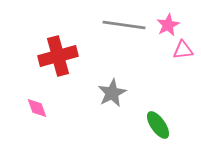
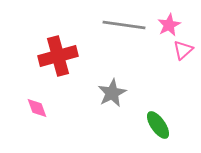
pink star: moved 1 px right
pink triangle: rotated 35 degrees counterclockwise
